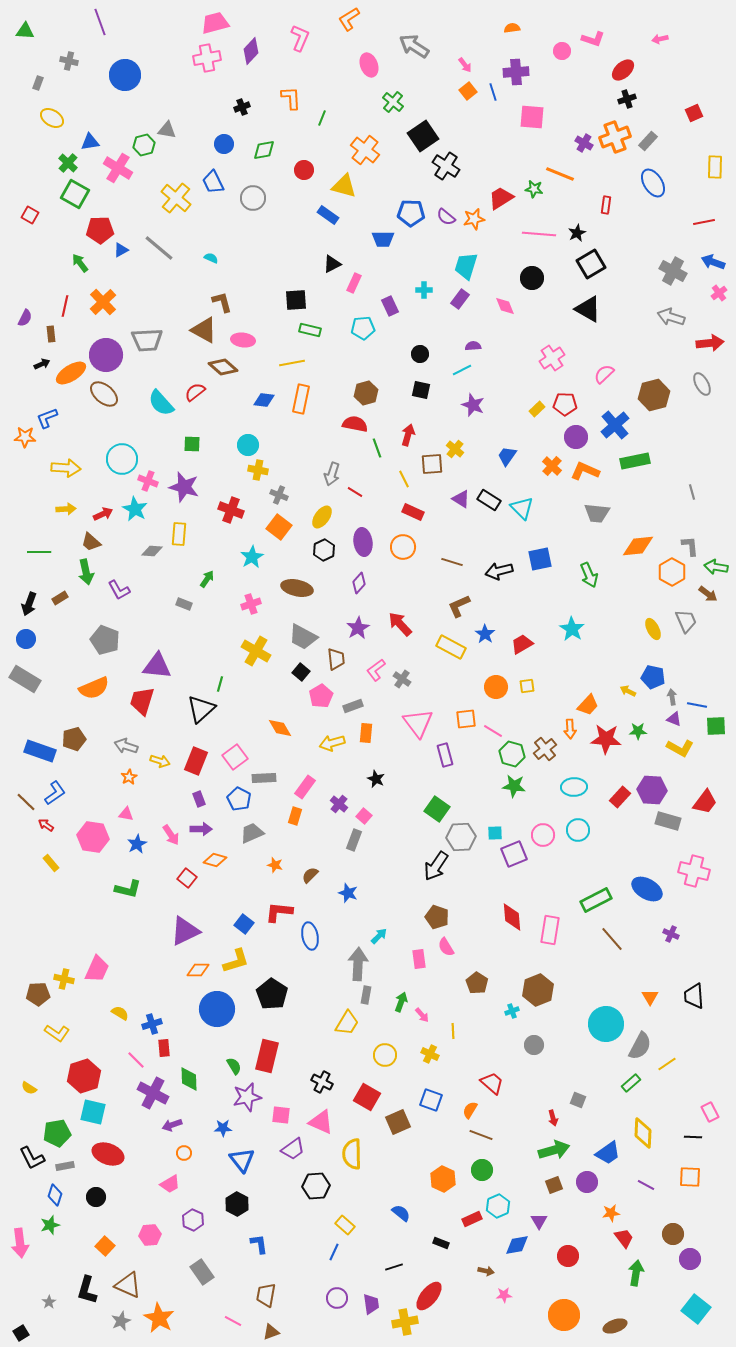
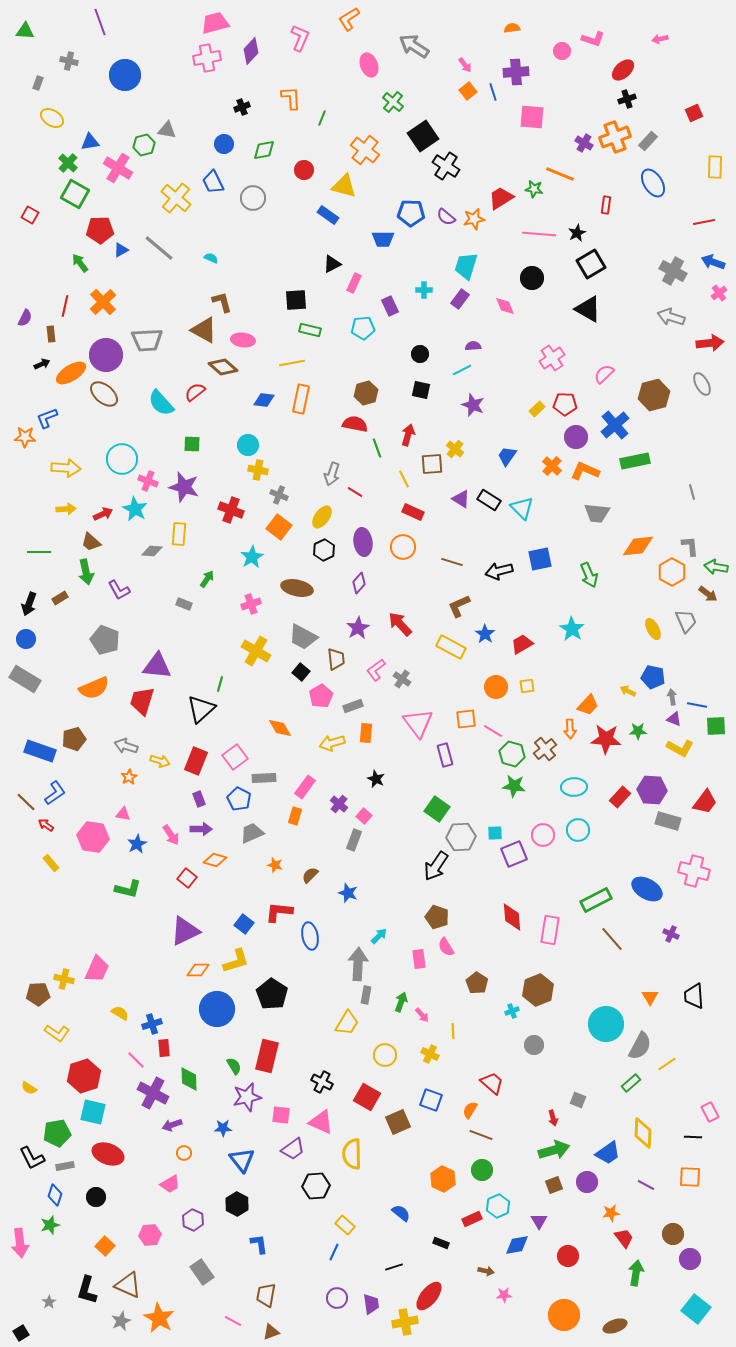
pink triangle at (126, 814): moved 3 px left
